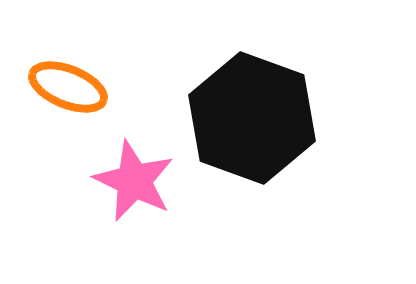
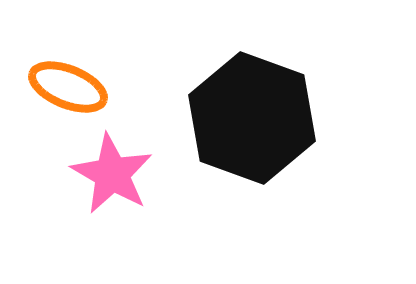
pink star: moved 22 px left, 7 px up; rotated 4 degrees clockwise
